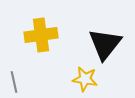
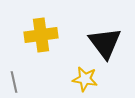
black triangle: moved 1 px up; rotated 15 degrees counterclockwise
